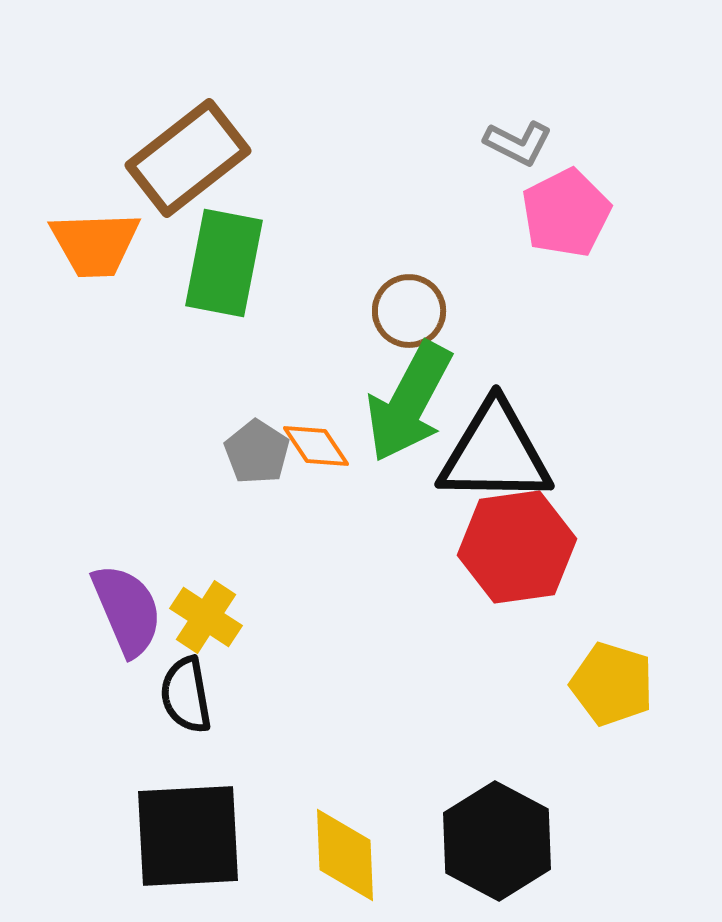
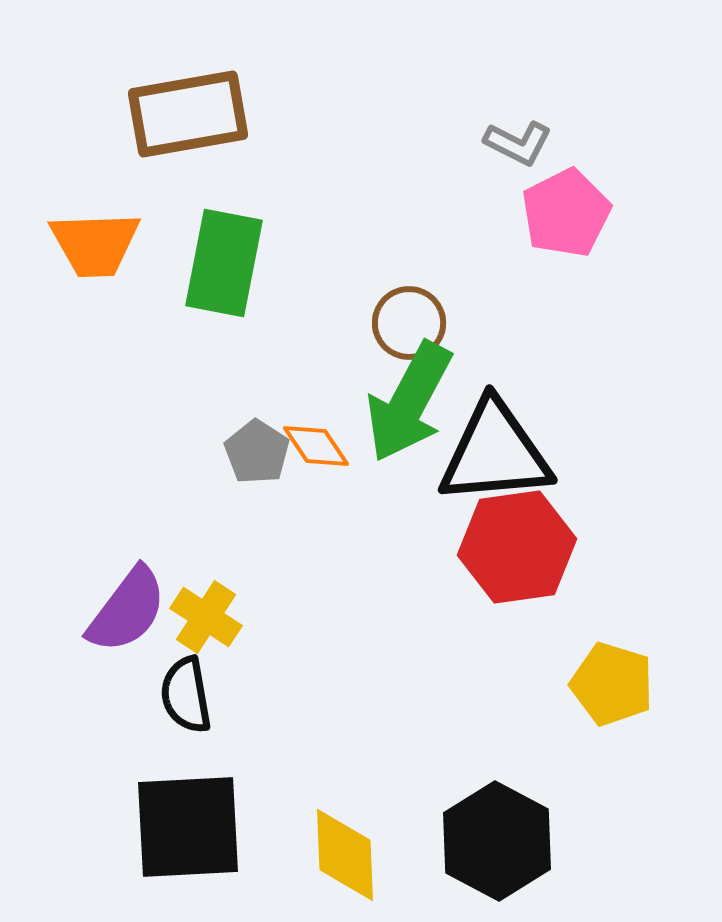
brown rectangle: moved 44 px up; rotated 28 degrees clockwise
brown circle: moved 12 px down
black triangle: rotated 6 degrees counterclockwise
purple semicircle: rotated 60 degrees clockwise
black square: moved 9 px up
